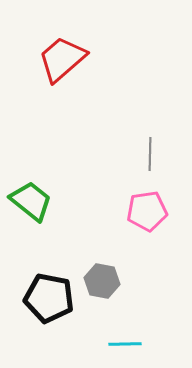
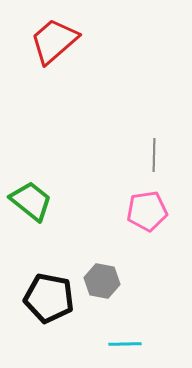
red trapezoid: moved 8 px left, 18 px up
gray line: moved 4 px right, 1 px down
